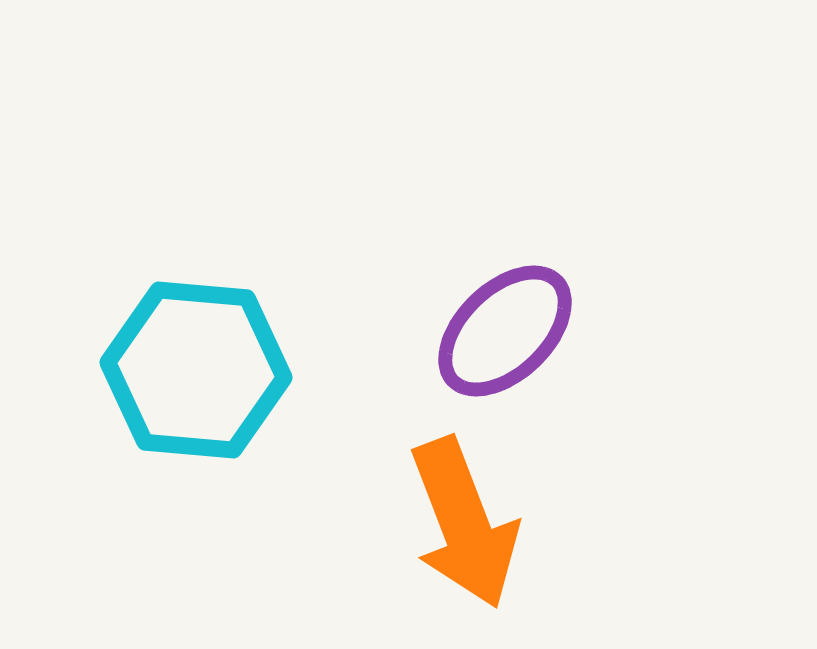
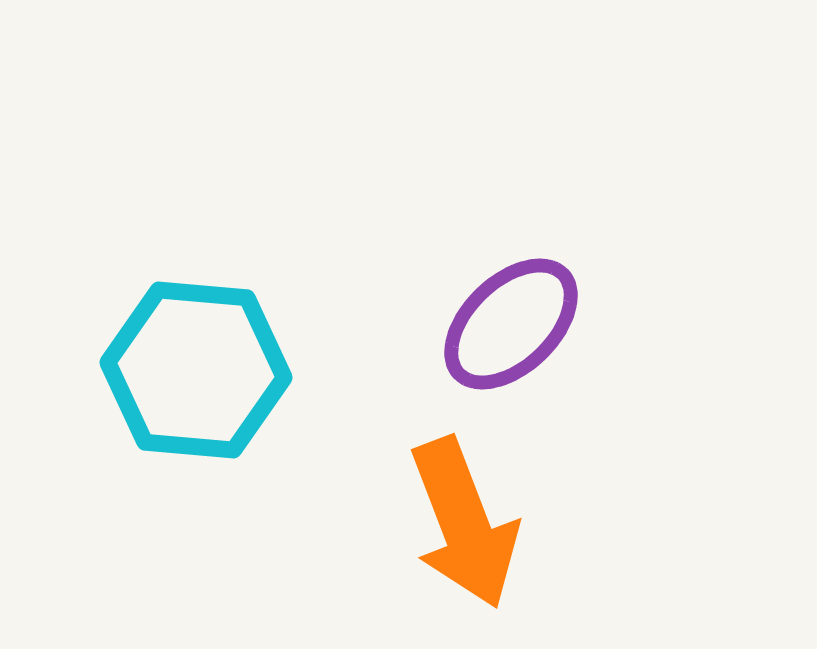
purple ellipse: moved 6 px right, 7 px up
